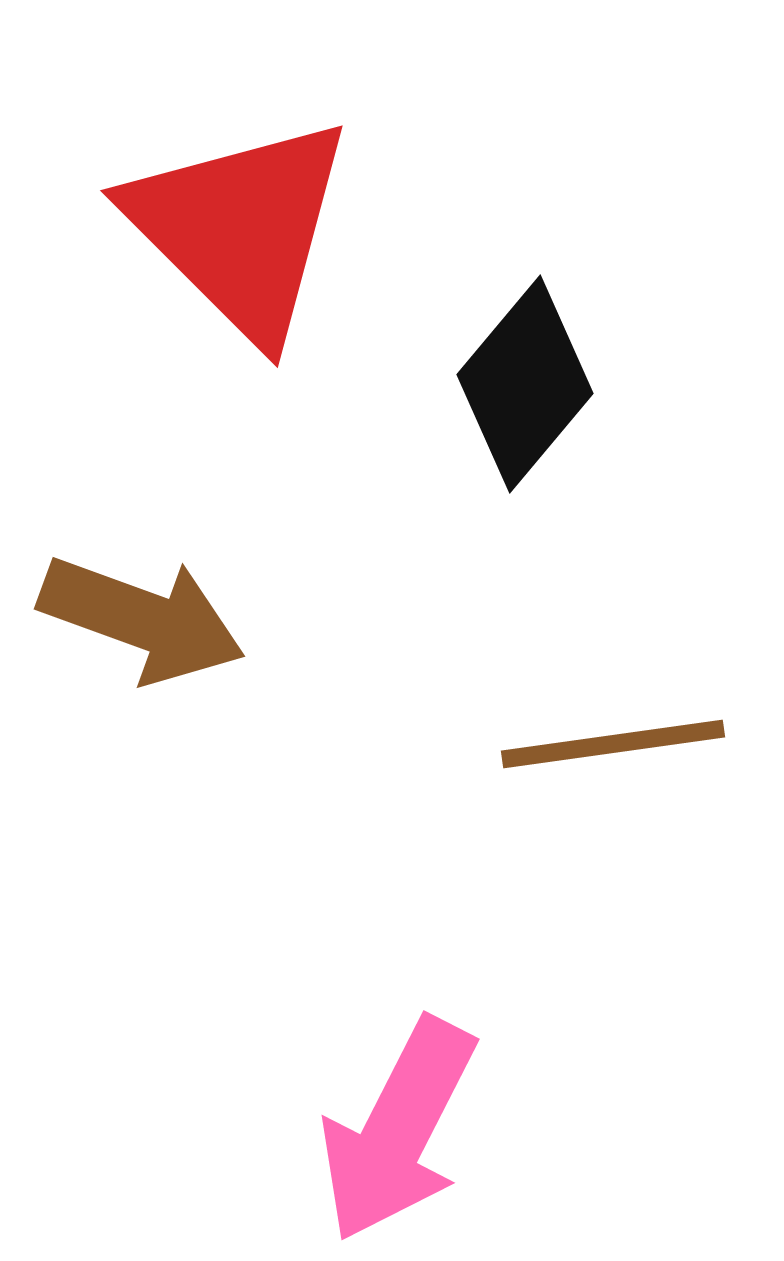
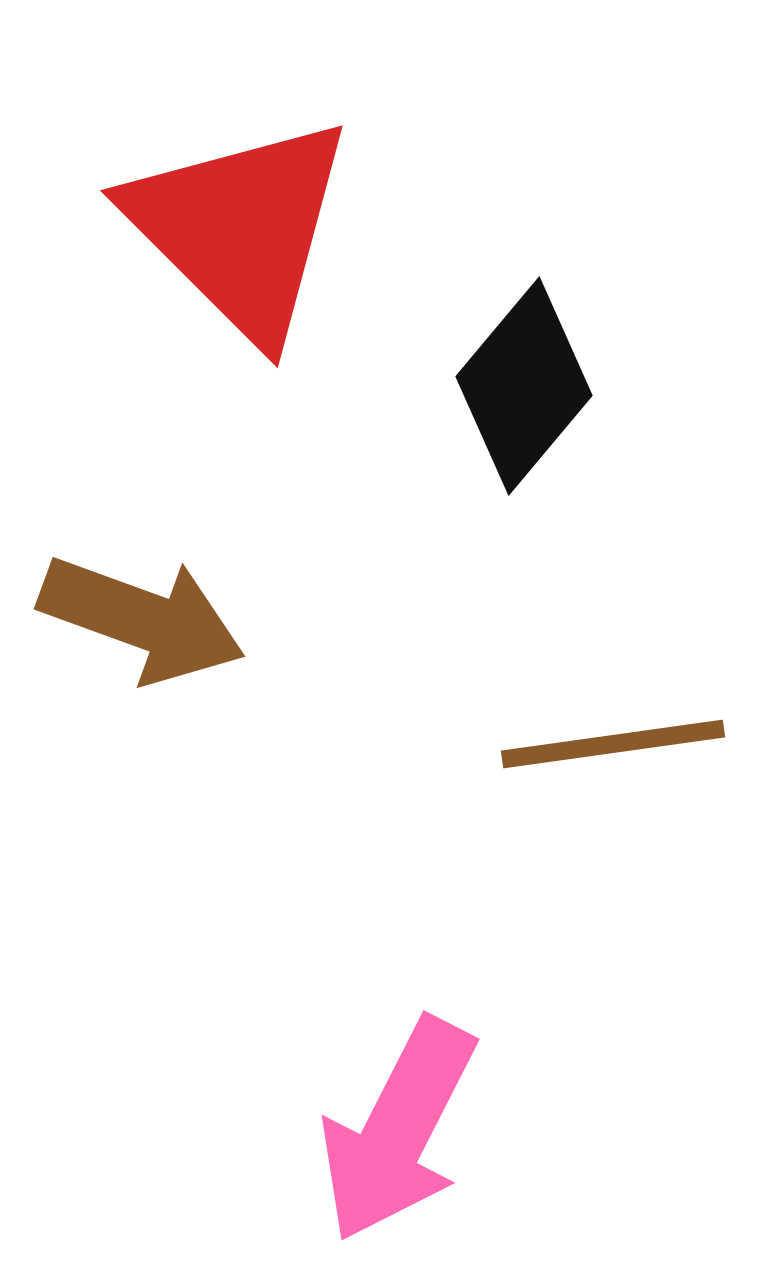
black diamond: moved 1 px left, 2 px down
